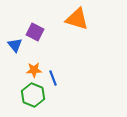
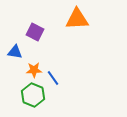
orange triangle: rotated 20 degrees counterclockwise
blue triangle: moved 7 px down; rotated 42 degrees counterclockwise
blue line: rotated 14 degrees counterclockwise
